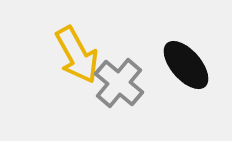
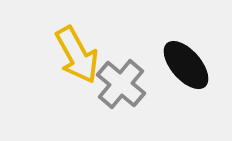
gray cross: moved 2 px right, 1 px down
